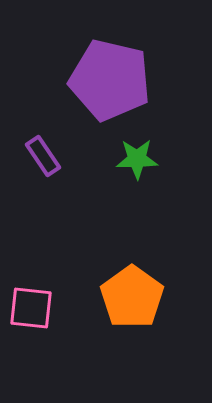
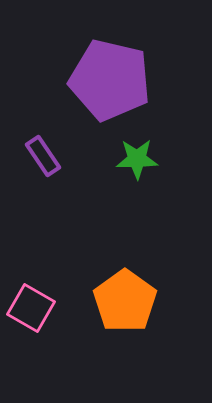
orange pentagon: moved 7 px left, 4 px down
pink square: rotated 24 degrees clockwise
